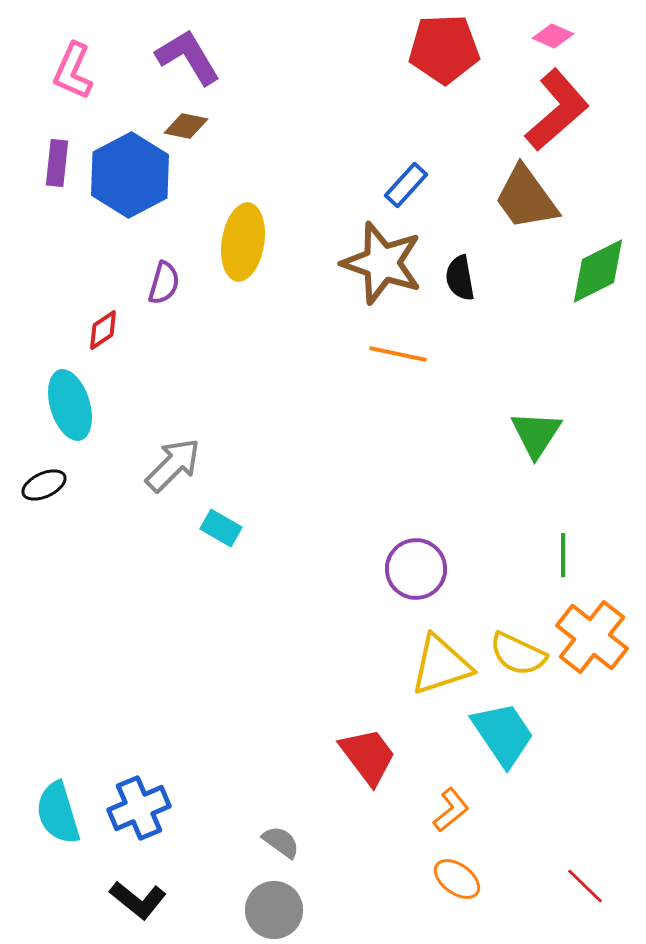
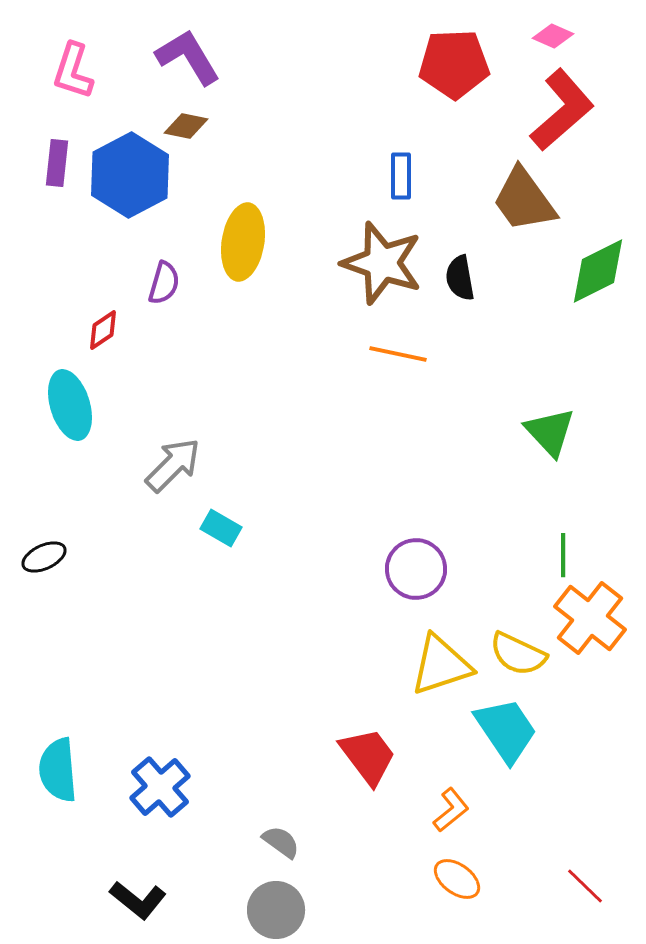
red pentagon: moved 10 px right, 15 px down
pink L-shape: rotated 6 degrees counterclockwise
red L-shape: moved 5 px right
blue rectangle: moved 5 px left, 9 px up; rotated 42 degrees counterclockwise
brown trapezoid: moved 2 px left, 2 px down
green triangle: moved 14 px right, 2 px up; rotated 16 degrees counterclockwise
black ellipse: moved 72 px down
orange cross: moved 2 px left, 19 px up
cyan trapezoid: moved 3 px right, 4 px up
blue cross: moved 21 px right, 21 px up; rotated 18 degrees counterclockwise
cyan semicircle: moved 43 px up; rotated 12 degrees clockwise
gray circle: moved 2 px right
